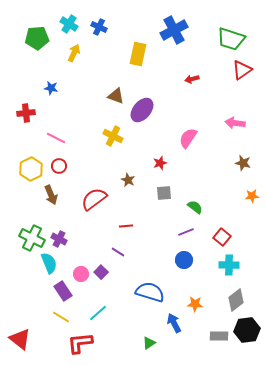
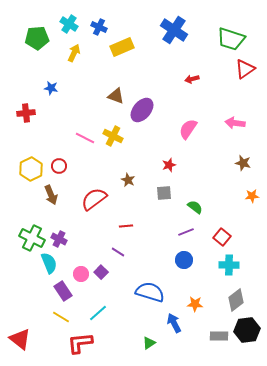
blue cross at (174, 30): rotated 28 degrees counterclockwise
yellow rectangle at (138, 54): moved 16 px left, 7 px up; rotated 55 degrees clockwise
red triangle at (242, 70): moved 3 px right, 1 px up
pink line at (56, 138): moved 29 px right
pink semicircle at (188, 138): moved 9 px up
red star at (160, 163): moved 9 px right, 2 px down
